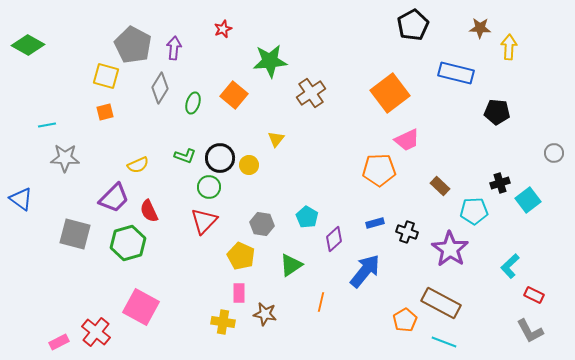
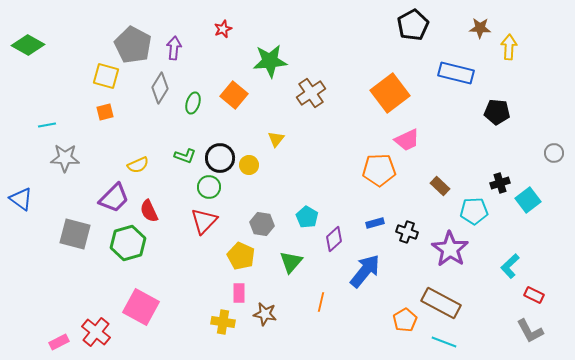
green triangle at (291, 265): moved 3 px up; rotated 15 degrees counterclockwise
